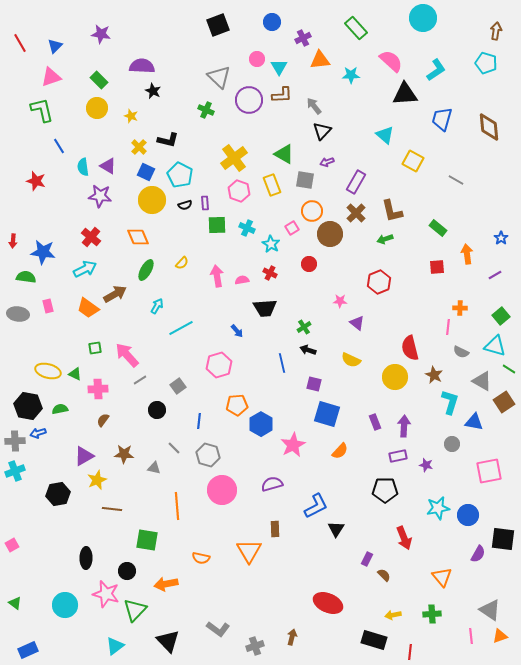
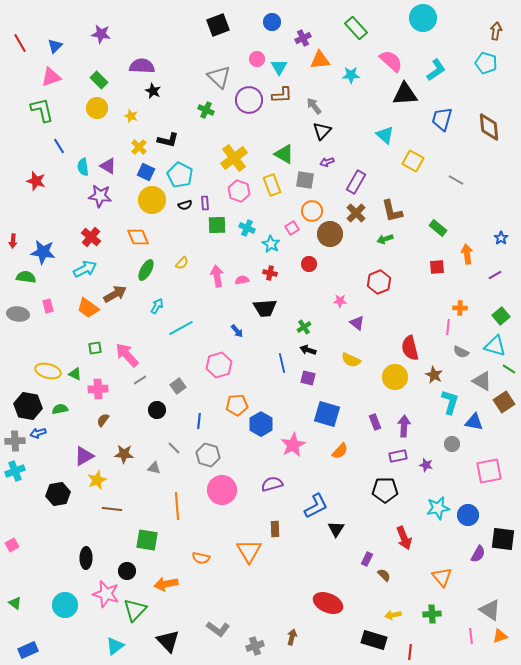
red cross at (270, 273): rotated 16 degrees counterclockwise
purple square at (314, 384): moved 6 px left, 6 px up
